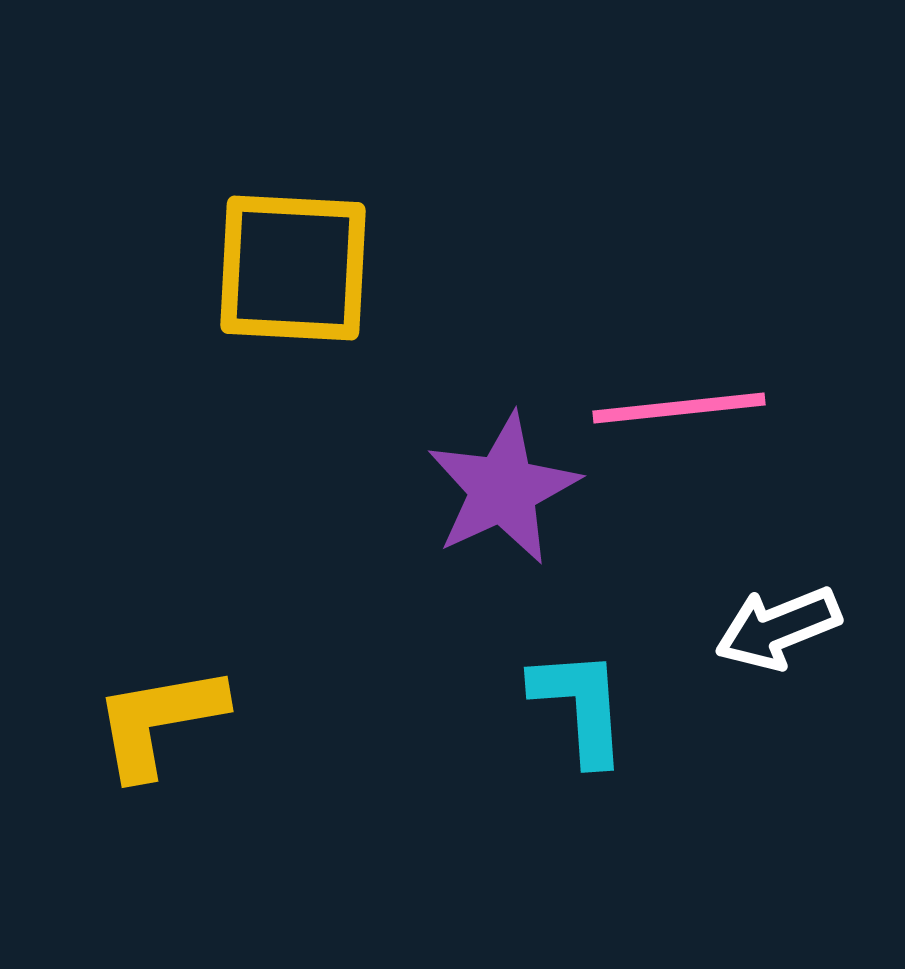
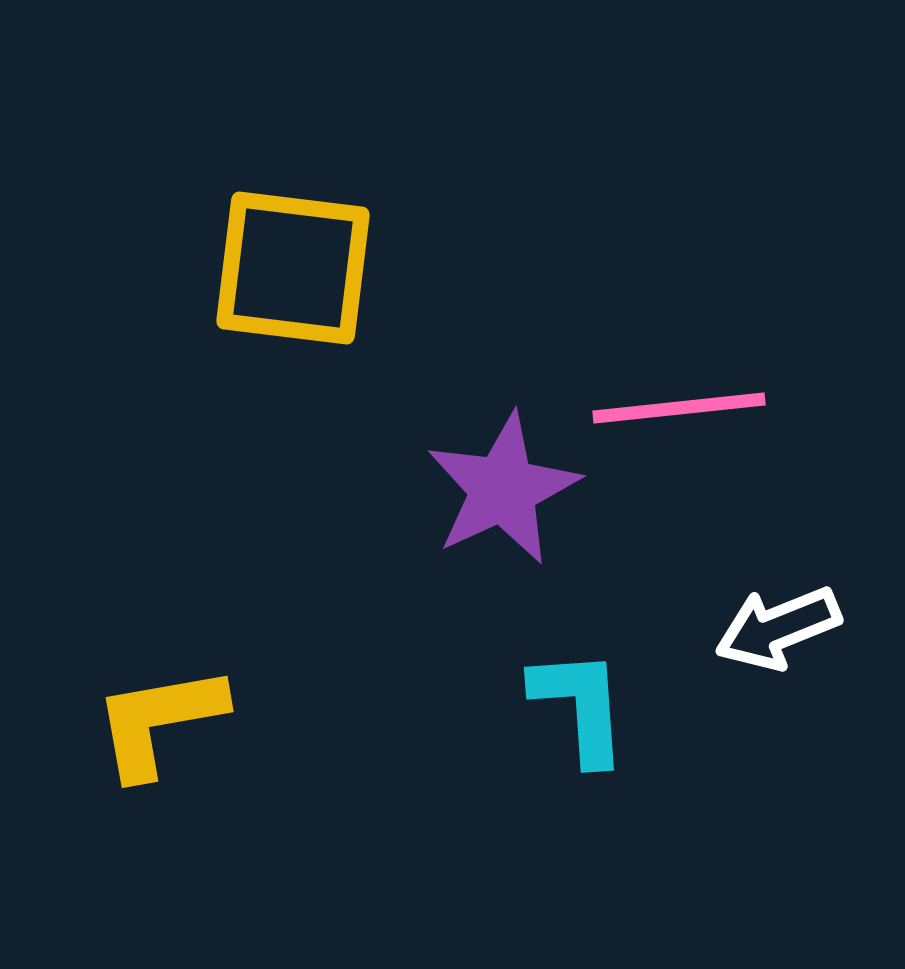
yellow square: rotated 4 degrees clockwise
